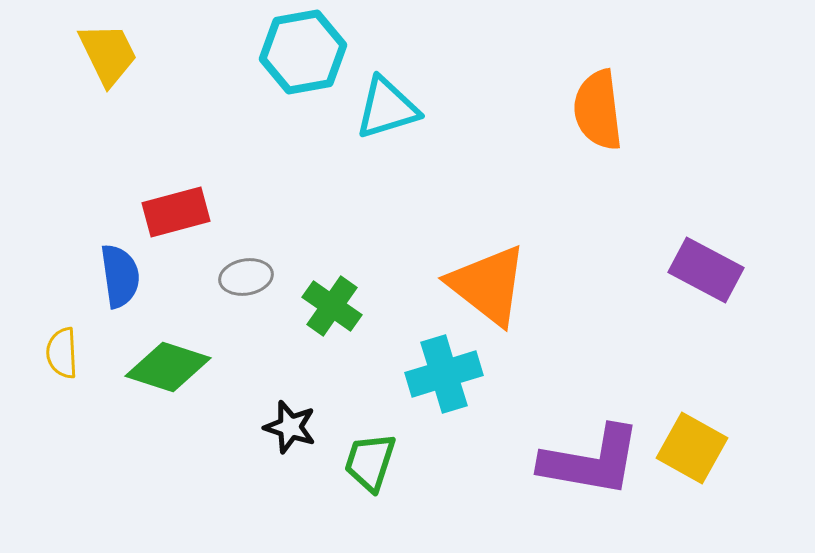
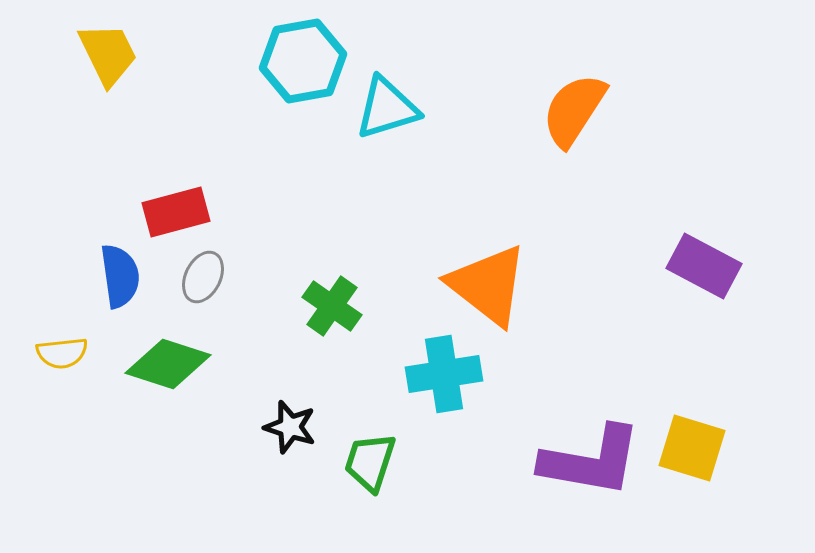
cyan hexagon: moved 9 px down
orange semicircle: moved 24 px left; rotated 40 degrees clockwise
purple rectangle: moved 2 px left, 4 px up
gray ellipse: moved 43 px left; rotated 54 degrees counterclockwise
yellow semicircle: rotated 93 degrees counterclockwise
green diamond: moved 3 px up
cyan cross: rotated 8 degrees clockwise
yellow square: rotated 12 degrees counterclockwise
